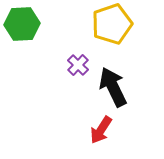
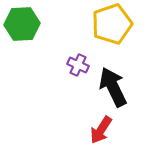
purple cross: rotated 20 degrees counterclockwise
